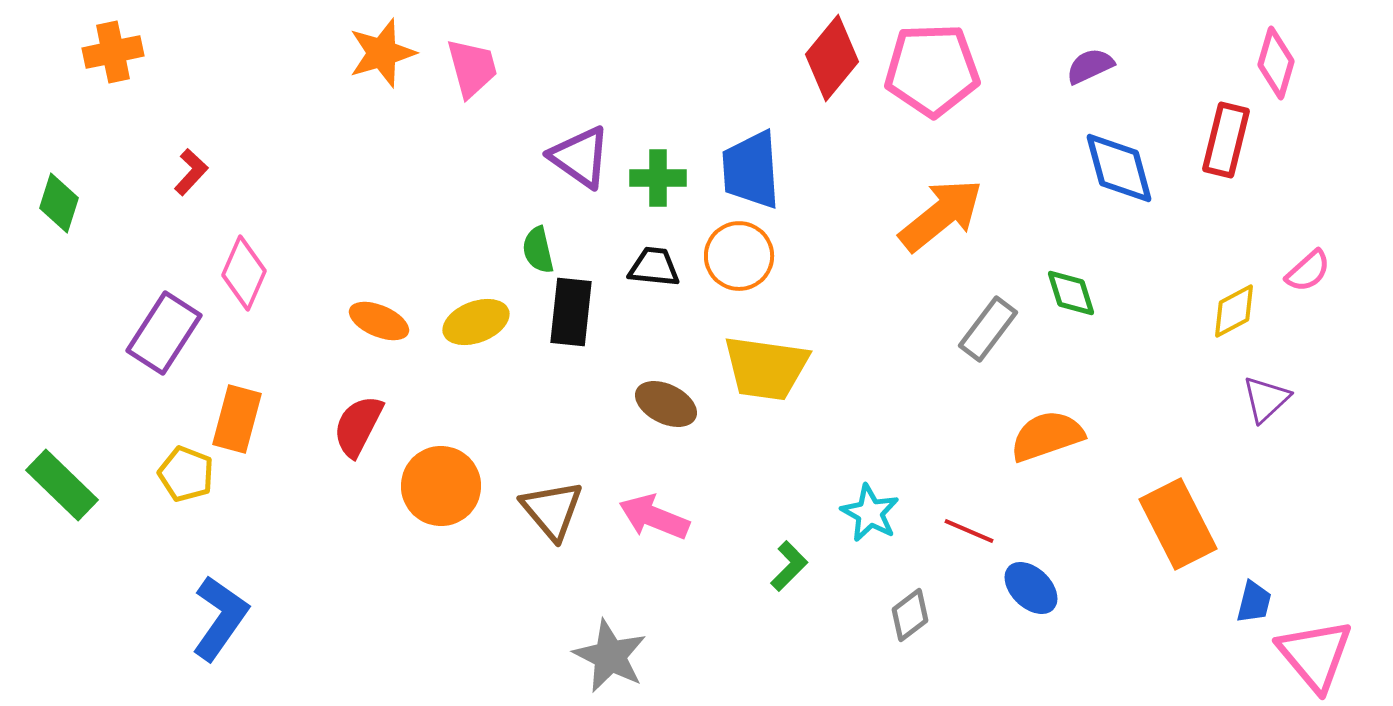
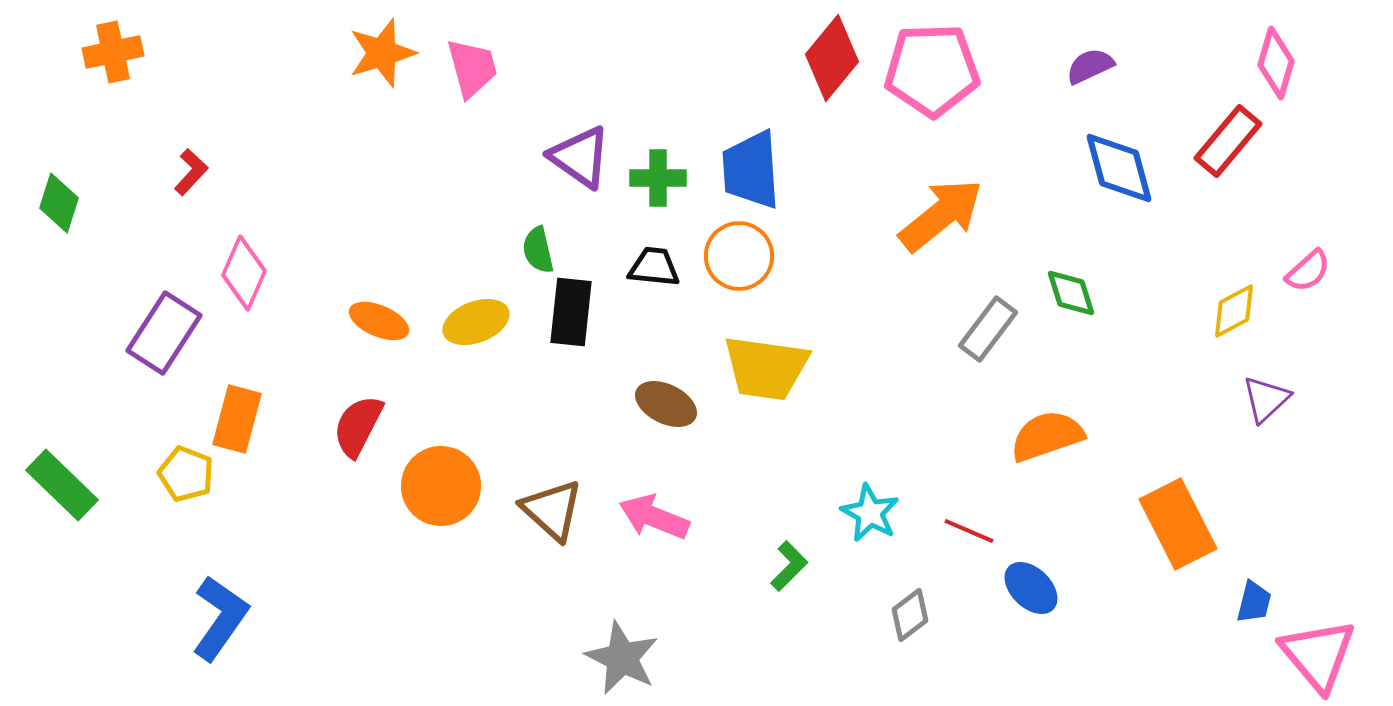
red rectangle at (1226, 140): moved 2 px right, 1 px down; rotated 26 degrees clockwise
brown triangle at (552, 510): rotated 8 degrees counterclockwise
pink triangle at (1315, 655): moved 3 px right
gray star at (610, 656): moved 12 px right, 2 px down
